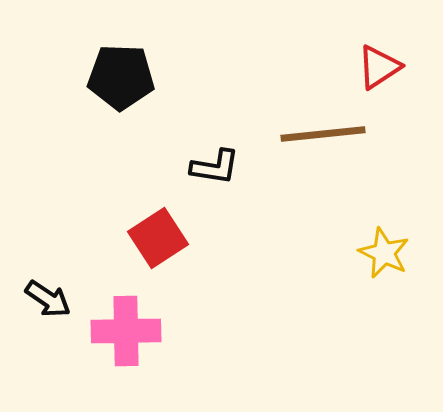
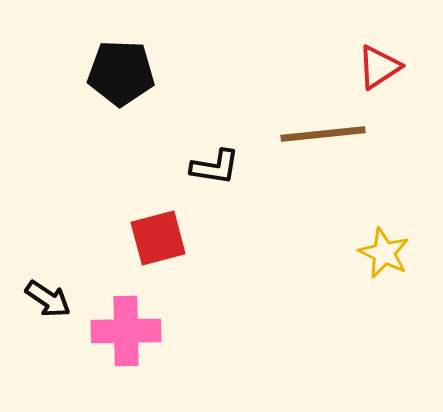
black pentagon: moved 4 px up
red square: rotated 18 degrees clockwise
